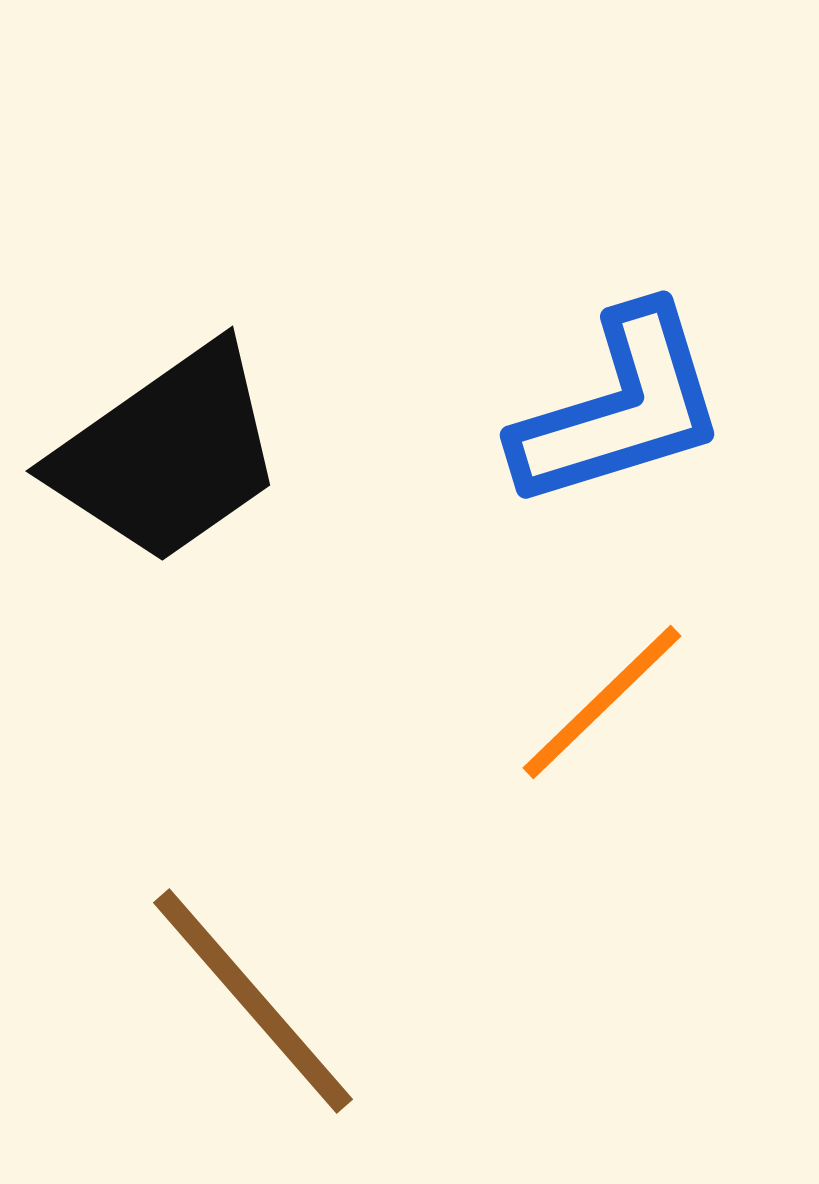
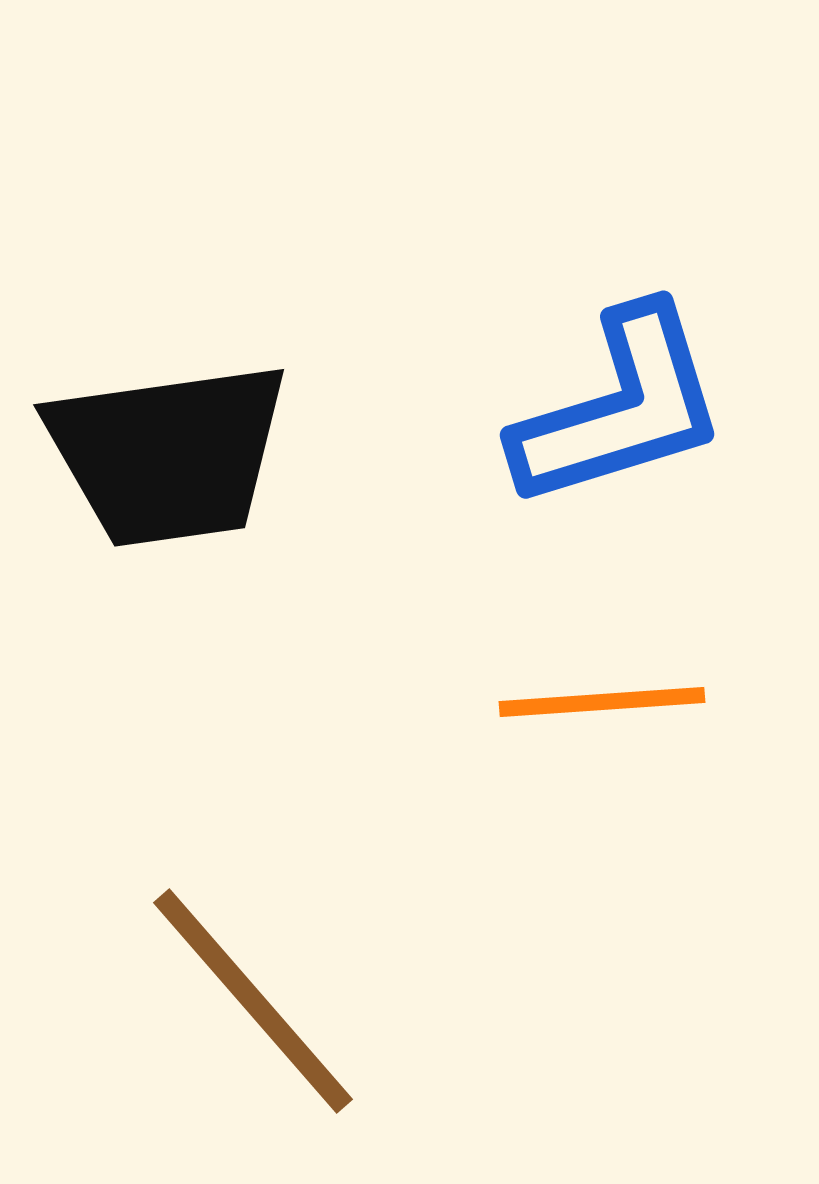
black trapezoid: rotated 27 degrees clockwise
orange line: rotated 40 degrees clockwise
